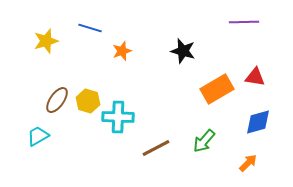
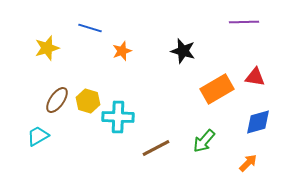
yellow star: moved 1 px right, 7 px down
